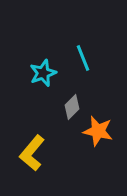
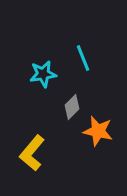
cyan star: moved 1 px down; rotated 12 degrees clockwise
